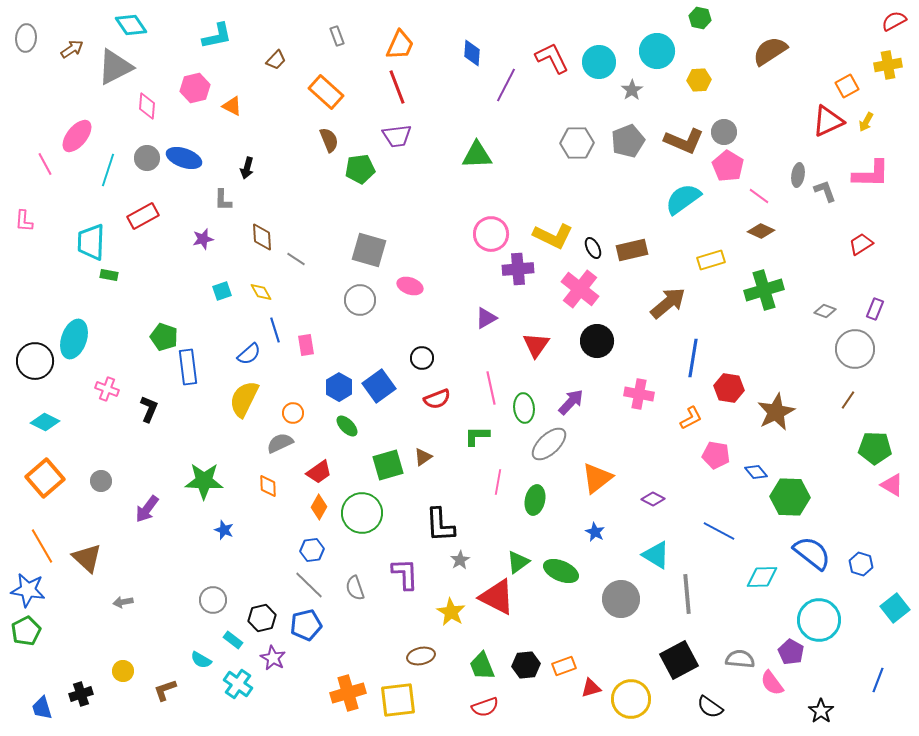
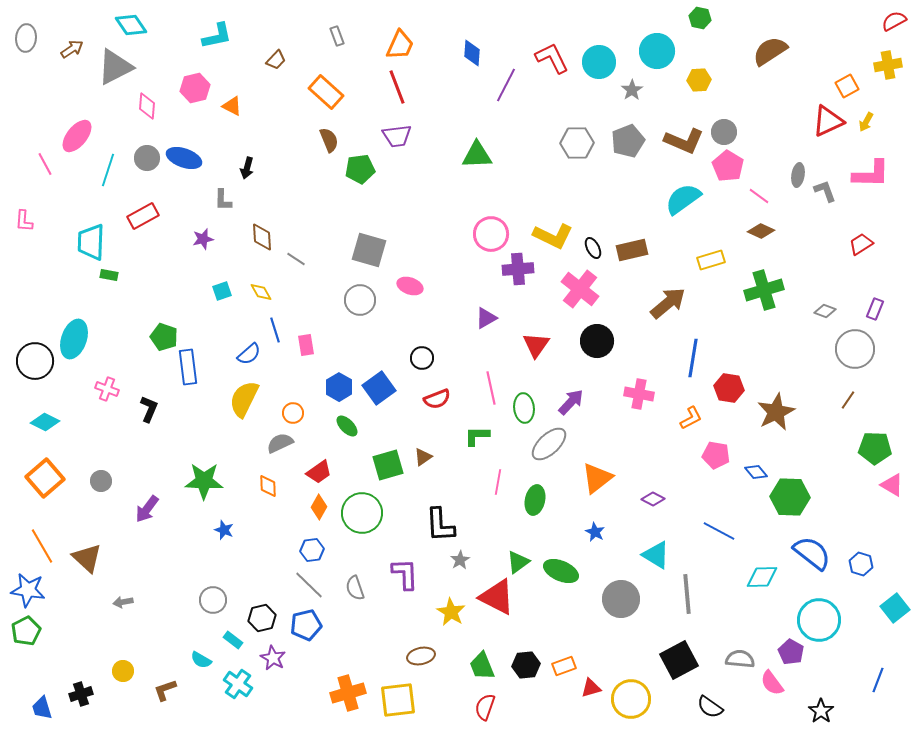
blue square at (379, 386): moved 2 px down
red semicircle at (485, 707): rotated 128 degrees clockwise
